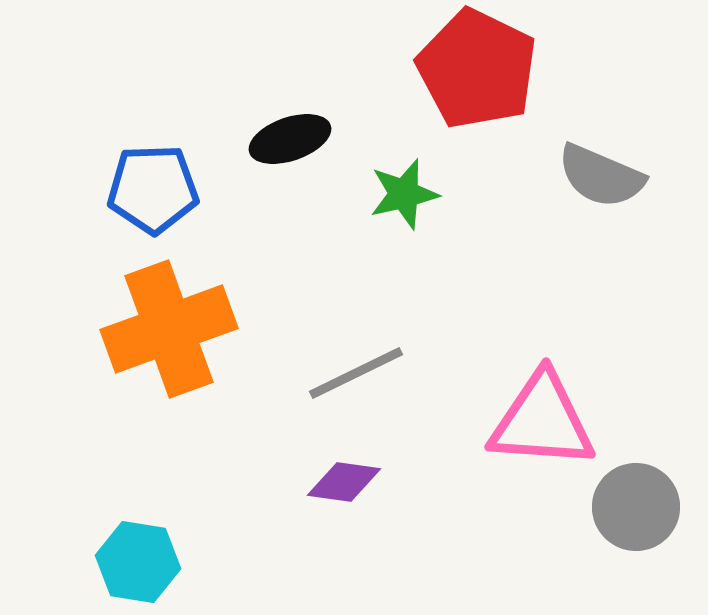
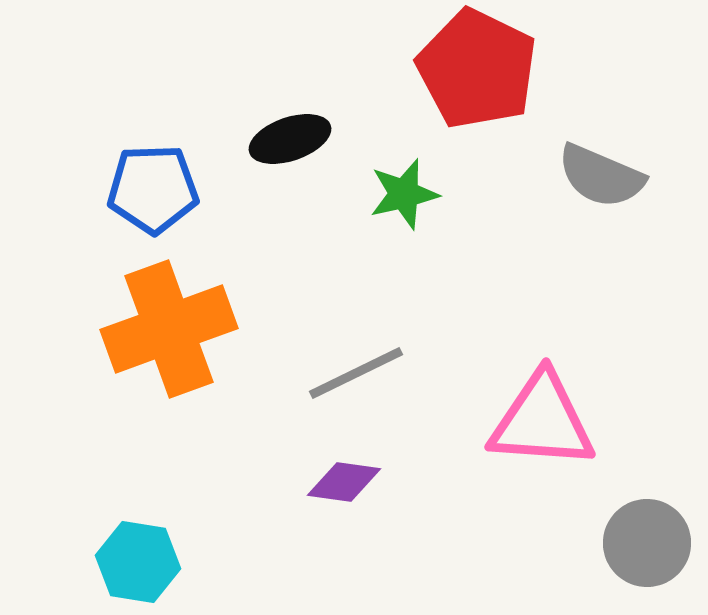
gray circle: moved 11 px right, 36 px down
